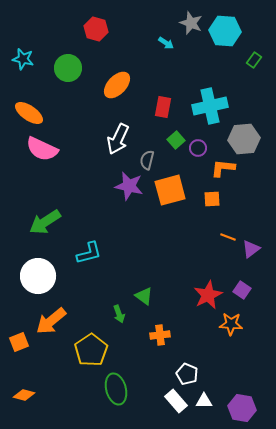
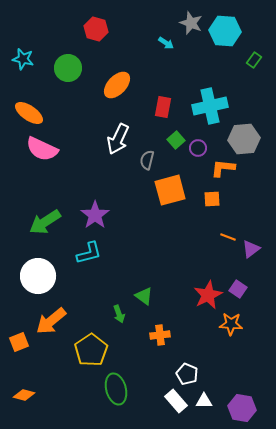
purple star at (129, 186): moved 34 px left, 29 px down; rotated 24 degrees clockwise
purple square at (242, 290): moved 4 px left, 1 px up
